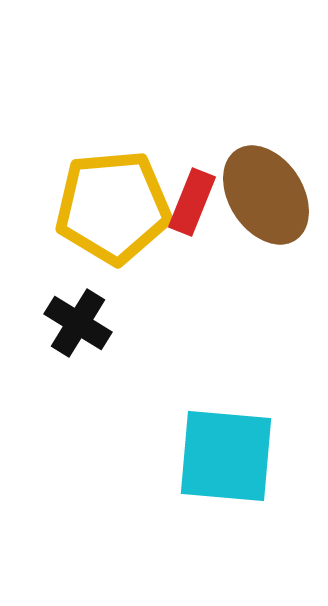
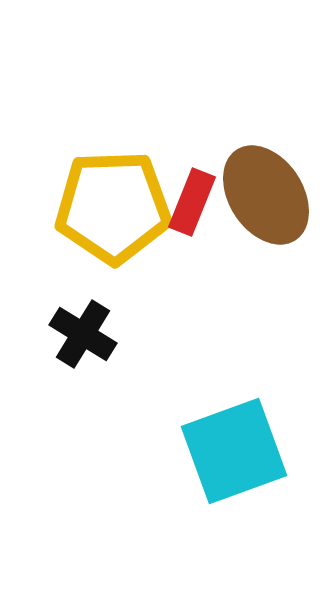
yellow pentagon: rotated 3 degrees clockwise
black cross: moved 5 px right, 11 px down
cyan square: moved 8 px right, 5 px up; rotated 25 degrees counterclockwise
